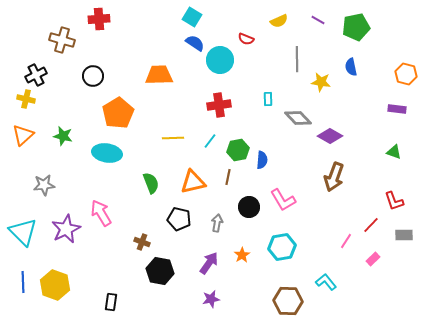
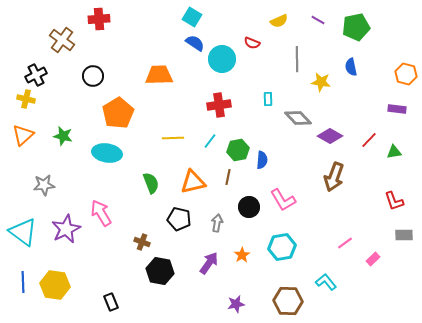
red semicircle at (246, 39): moved 6 px right, 4 px down
brown cross at (62, 40): rotated 20 degrees clockwise
cyan circle at (220, 60): moved 2 px right, 1 px up
green triangle at (394, 152): rotated 28 degrees counterclockwise
red line at (371, 225): moved 2 px left, 85 px up
cyan triangle at (23, 232): rotated 8 degrees counterclockwise
pink line at (346, 241): moved 1 px left, 2 px down; rotated 21 degrees clockwise
yellow hexagon at (55, 285): rotated 12 degrees counterclockwise
purple star at (211, 299): moved 25 px right, 5 px down
black rectangle at (111, 302): rotated 30 degrees counterclockwise
